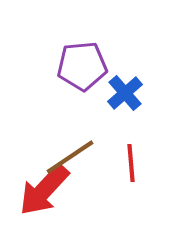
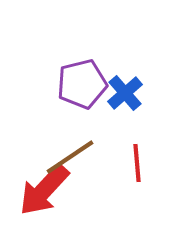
purple pentagon: moved 18 px down; rotated 9 degrees counterclockwise
red line: moved 6 px right
